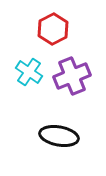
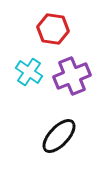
red hexagon: rotated 24 degrees counterclockwise
black ellipse: rotated 57 degrees counterclockwise
